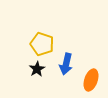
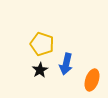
black star: moved 3 px right, 1 px down
orange ellipse: moved 1 px right
